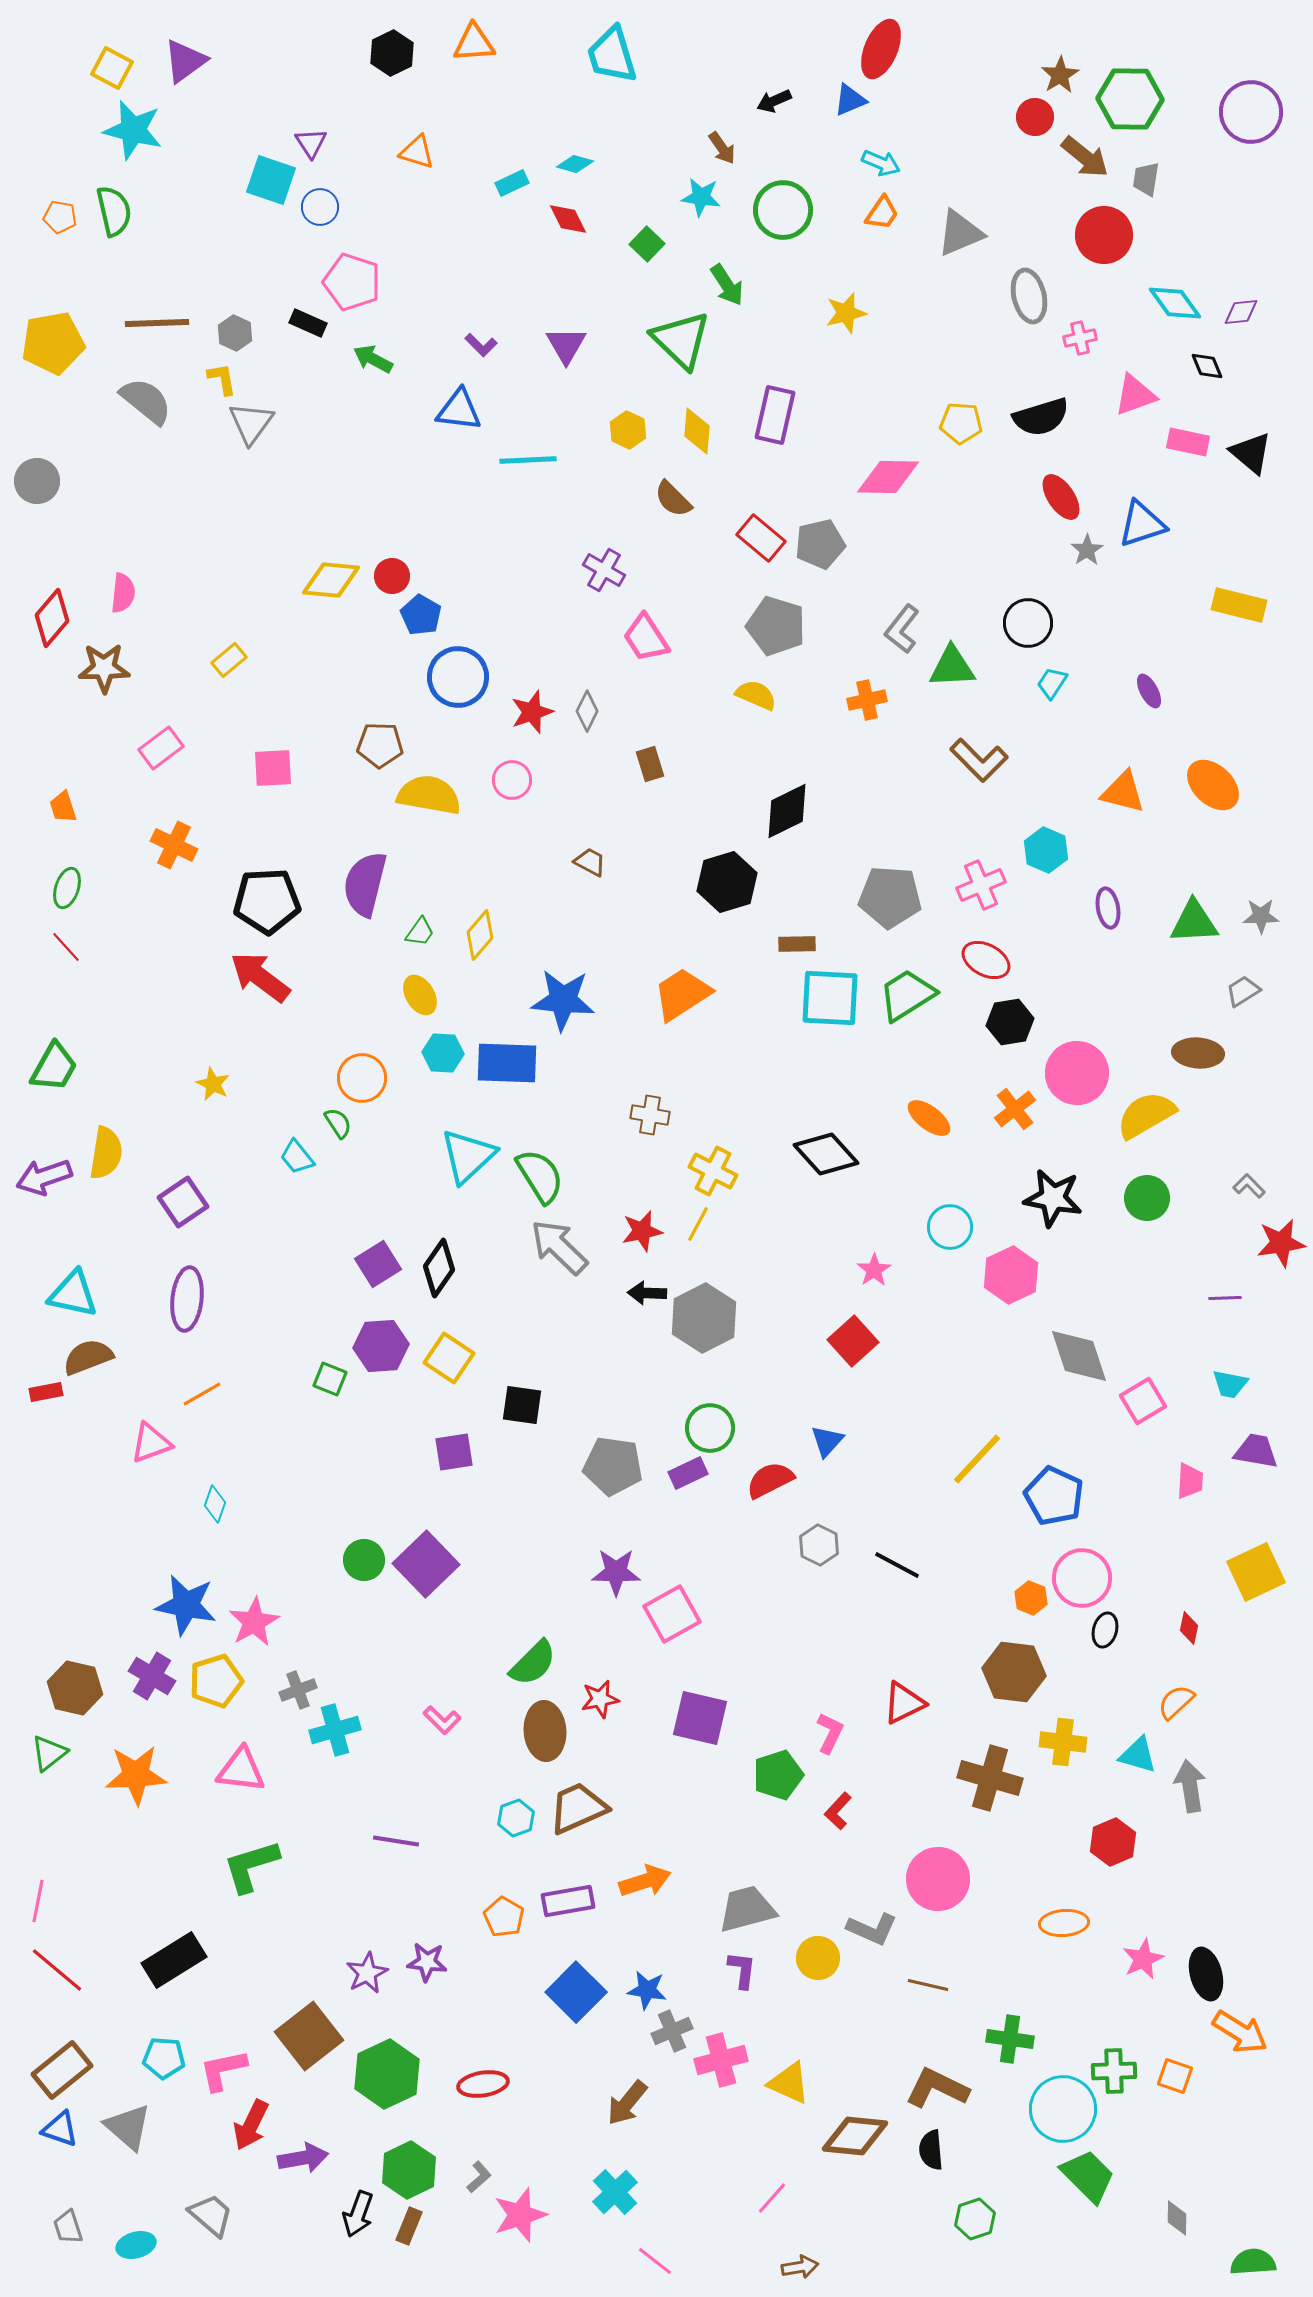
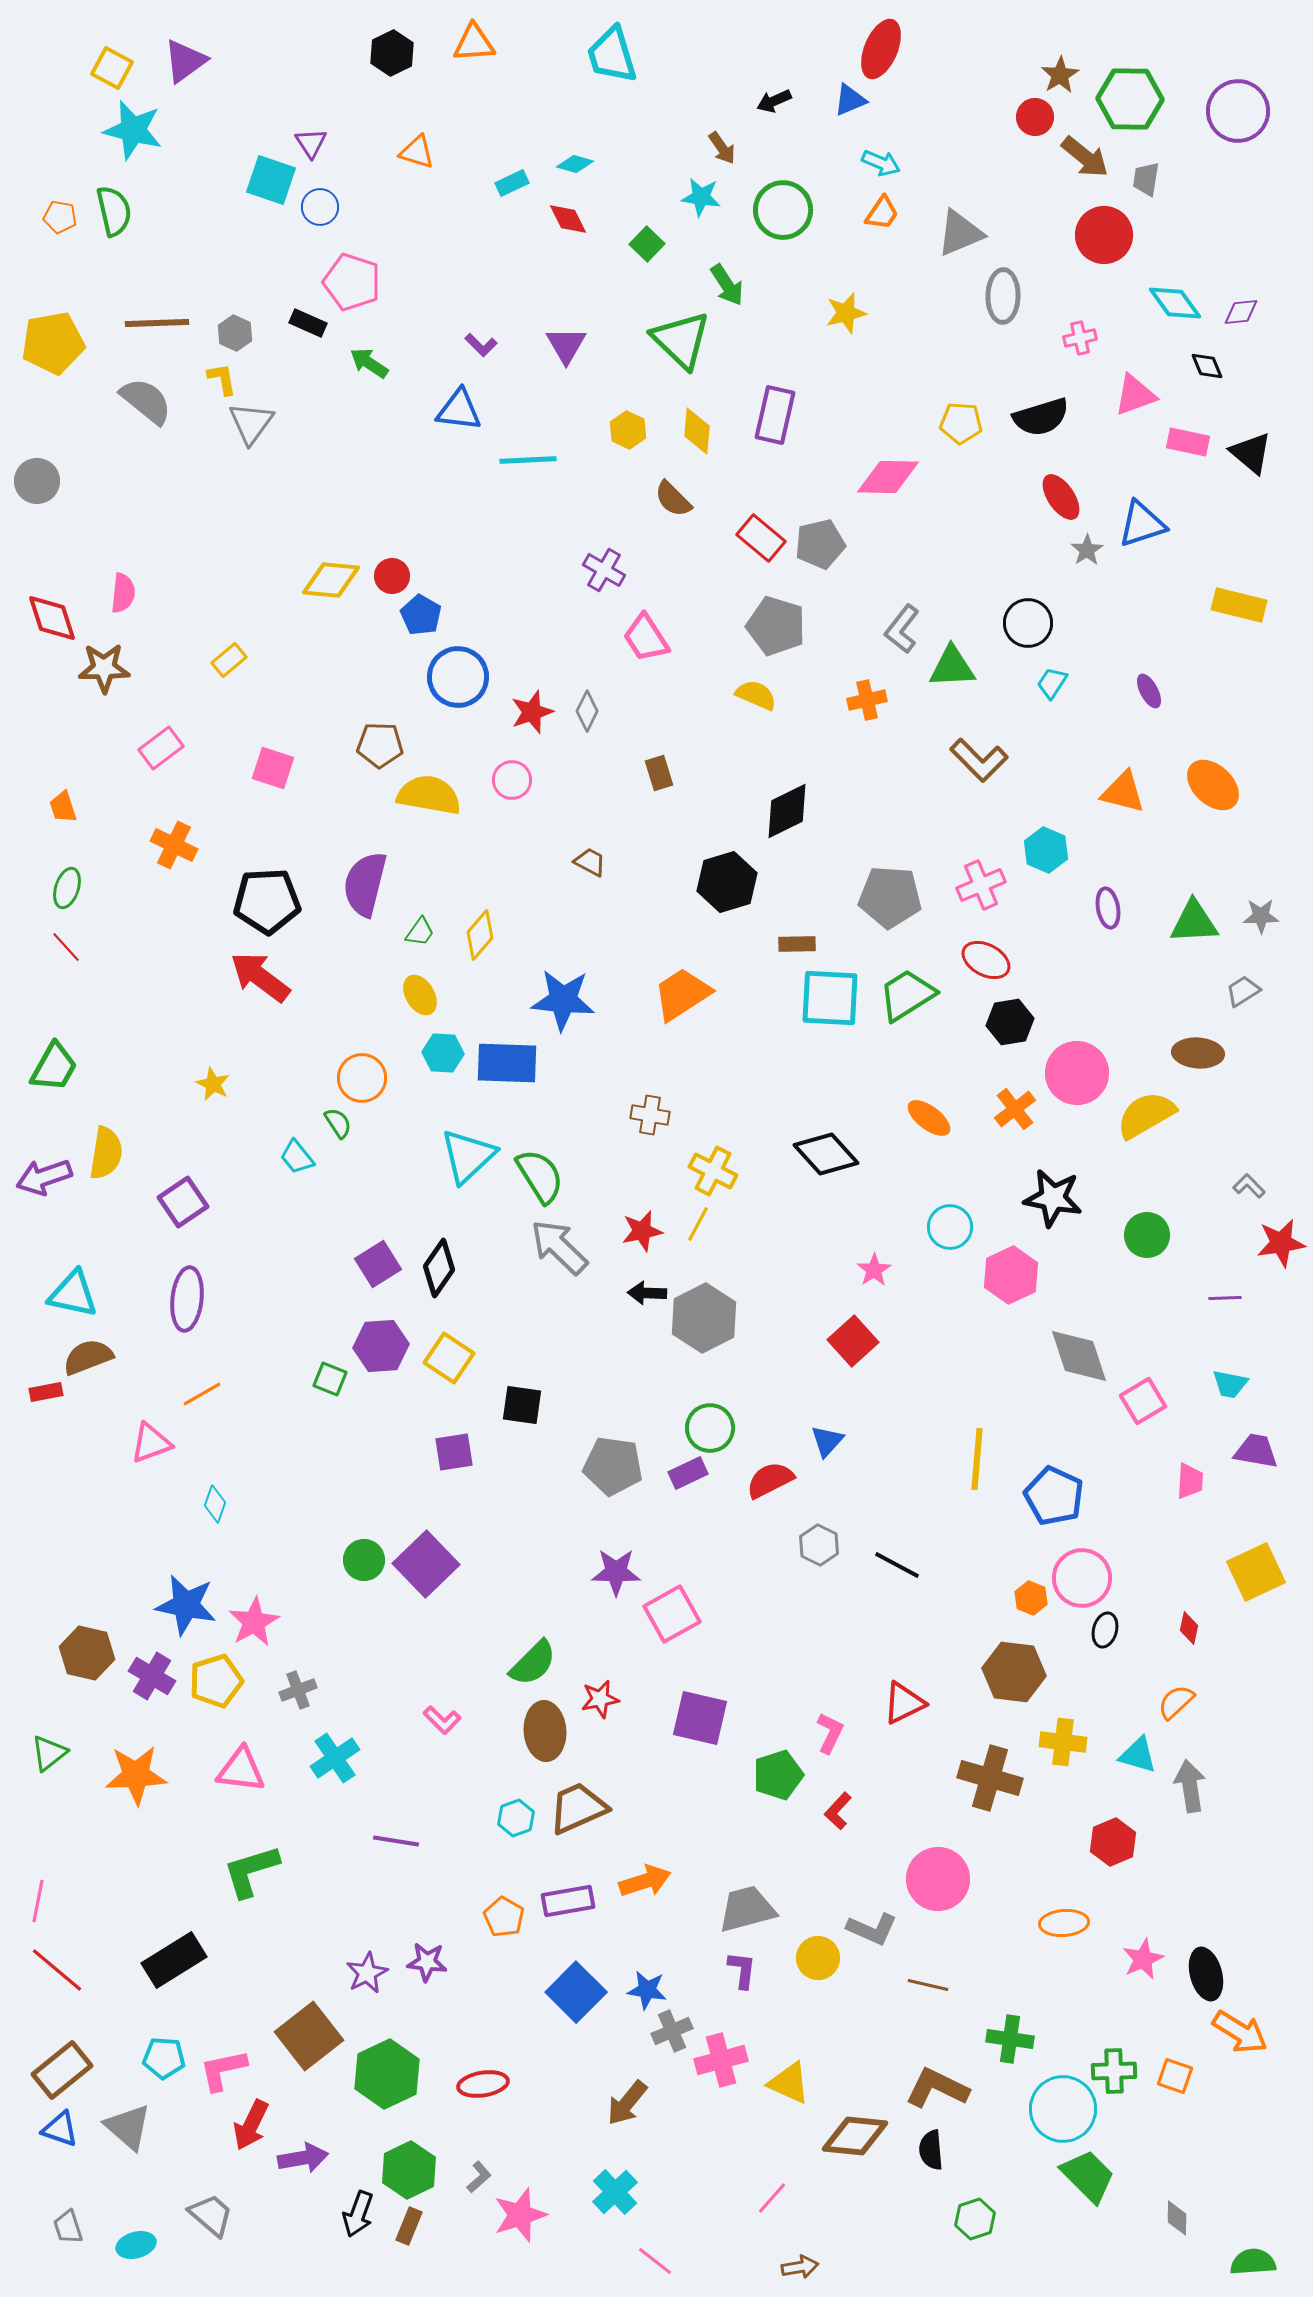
purple circle at (1251, 112): moved 13 px left, 1 px up
gray ellipse at (1029, 296): moved 26 px left; rotated 14 degrees clockwise
green arrow at (373, 359): moved 4 px left, 4 px down; rotated 6 degrees clockwise
red diamond at (52, 618): rotated 58 degrees counterclockwise
brown rectangle at (650, 764): moved 9 px right, 9 px down
pink square at (273, 768): rotated 21 degrees clockwise
green circle at (1147, 1198): moved 37 px down
yellow line at (977, 1459): rotated 38 degrees counterclockwise
brown hexagon at (75, 1688): moved 12 px right, 35 px up
cyan cross at (335, 1730): moved 28 px down; rotated 18 degrees counterclockwise
green L-shape at (251, 1866): moved 5 px down
